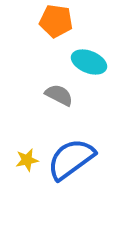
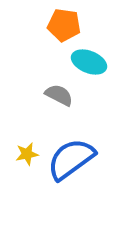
orange pentagon: moved 8 px right, 4 px down
yellow star: moved 6 px up
